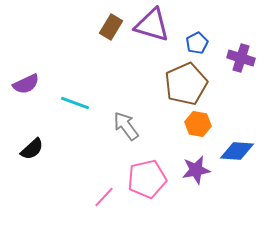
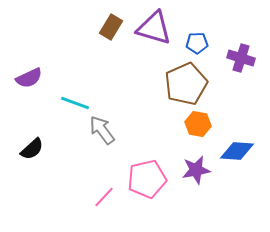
purple triangle: moved 2 px right, 3 px down
blue pentagon: rotated 25 degrees clockwise
purple semicircle: moved 3 px right, 6 px up
gray arrow: moved 24 px left, 4 px down
